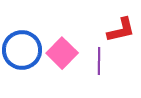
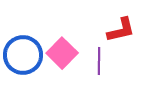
blue circle: moved 1 px right, 5 px down
